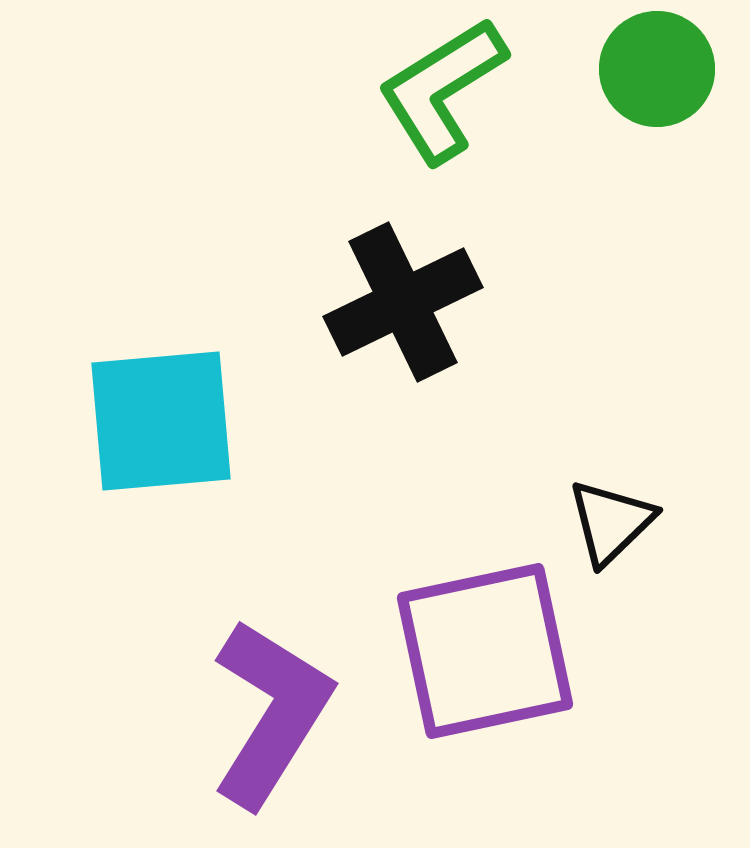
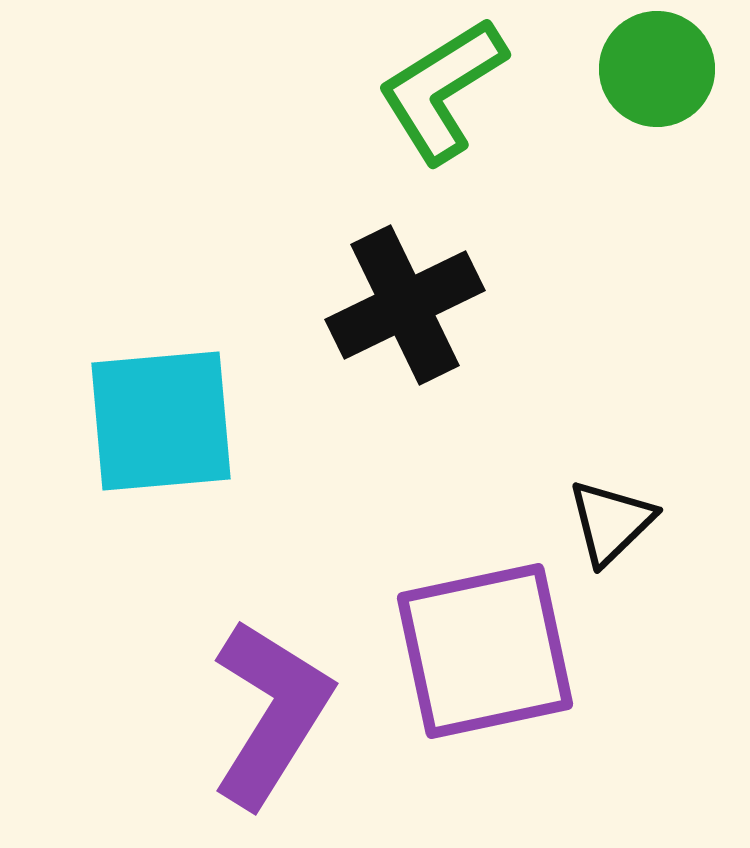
black cross: moved 2 px right, 3 px down
